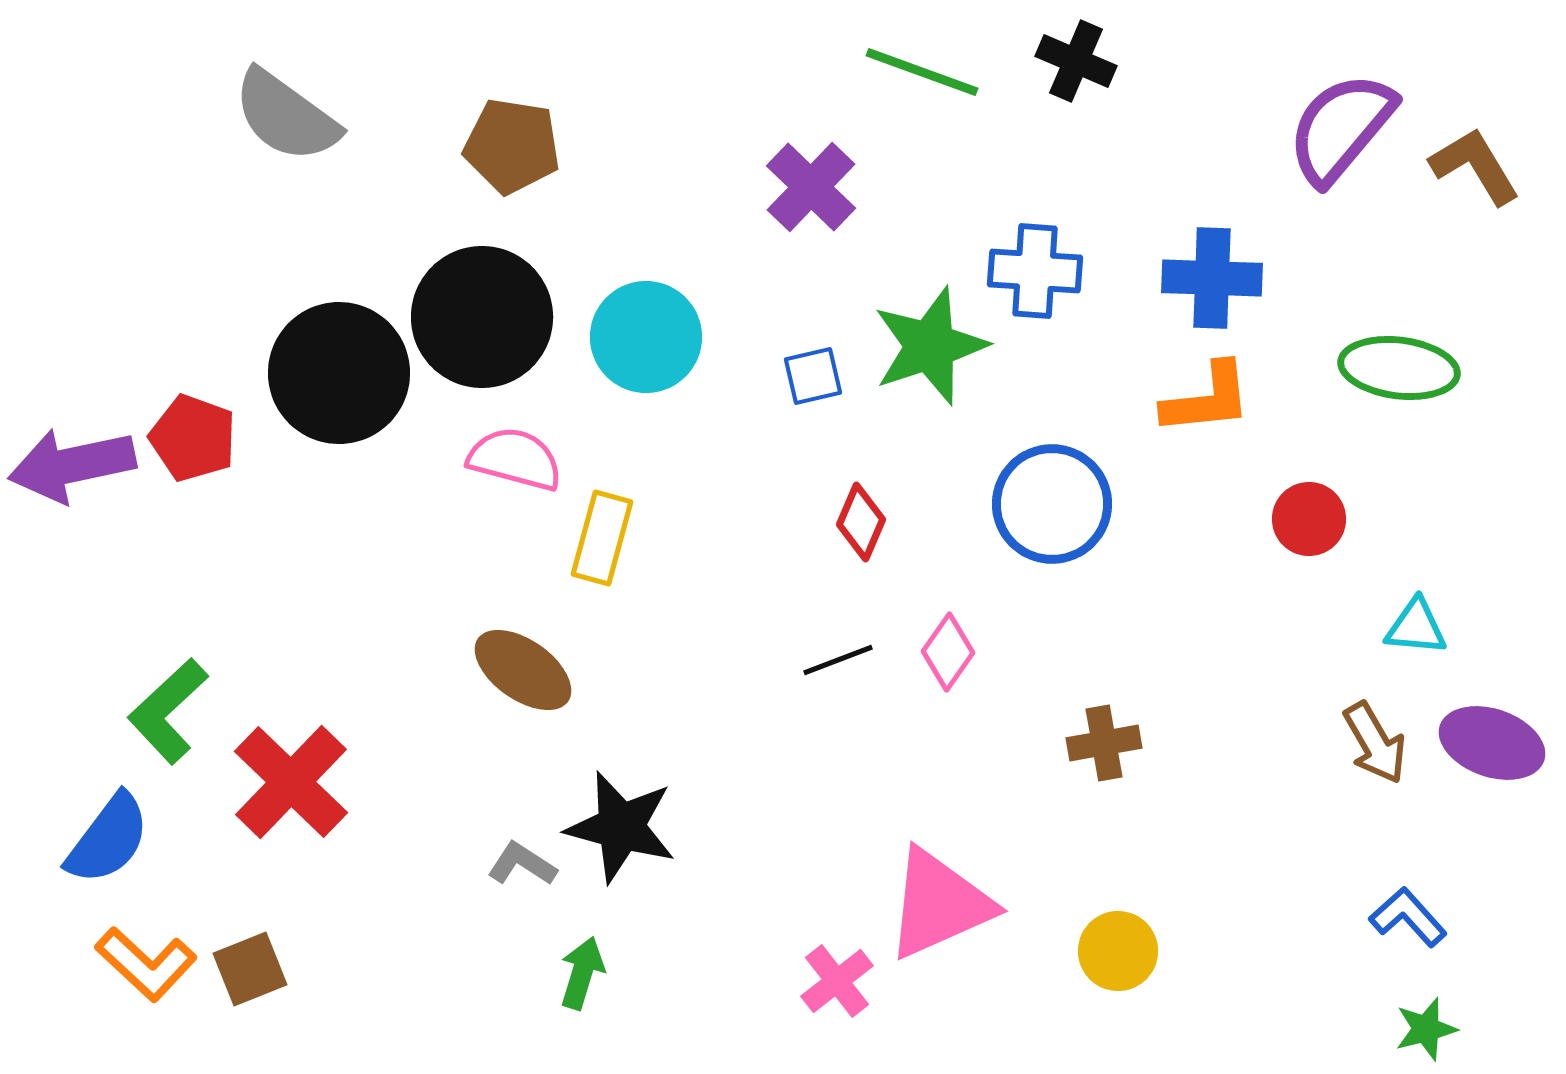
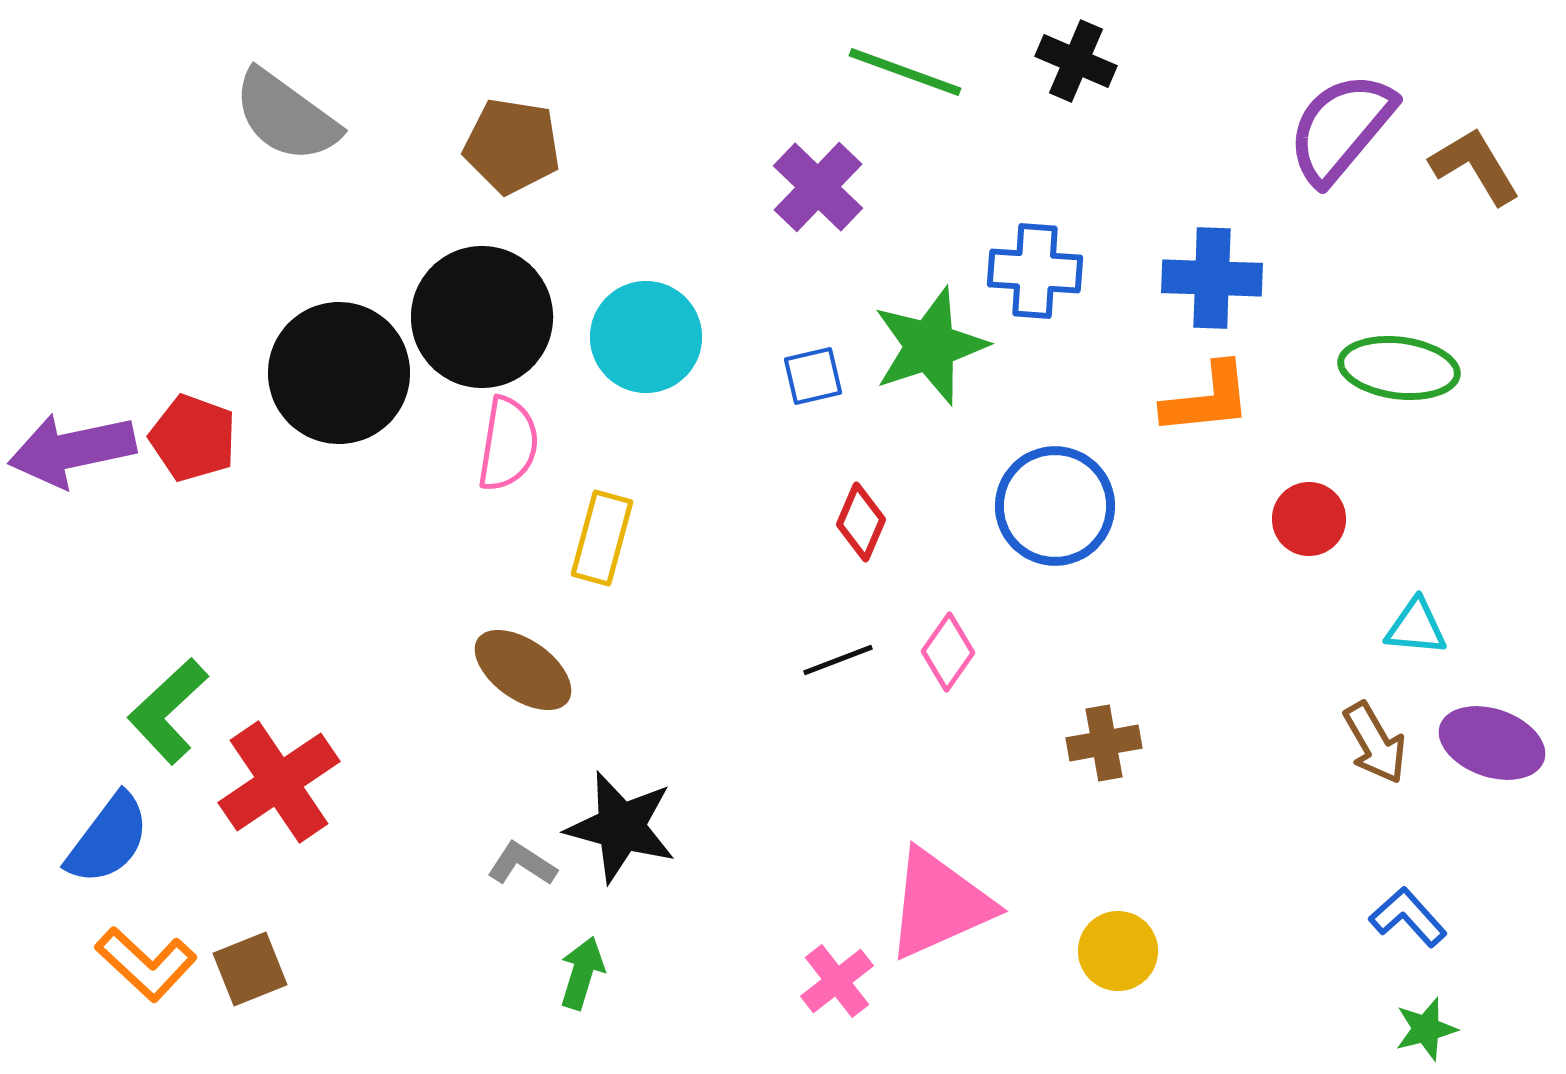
green line at (922, 72): moved 17 px left
purple cross at (811, 187): moved 7 px right
pink semicircle at (515, 459): moved 7 px left, 15 px up; rotated 84 degrees clockwise
purple arrow at (72, 465): moved 15 px up
blue circle at (1052, 504): moved 3 px right, 2 px down
red cross at (291, 782): moved 12 px left; rotated 12 degrees clockwise
